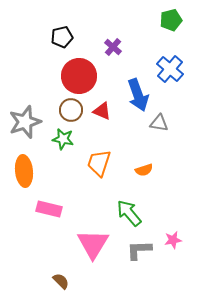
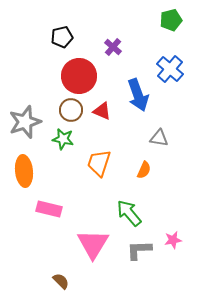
gray triangle: moved 15 px down
orange semicircle: rotated 48 degrees counterclockwise
